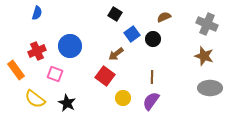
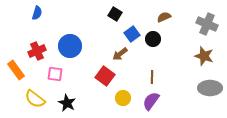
brown arrow: moved 4 px right
pink square: rotated 14 degrees counterclockwise
